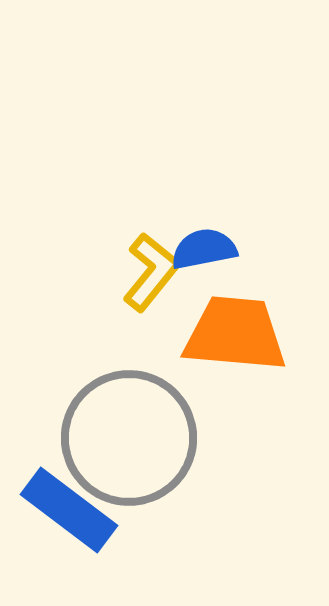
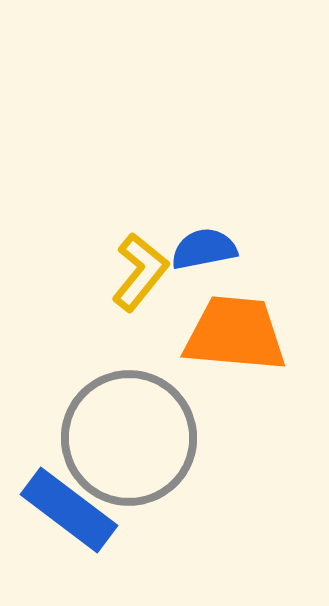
yellow L-shape: moved 11 px left
